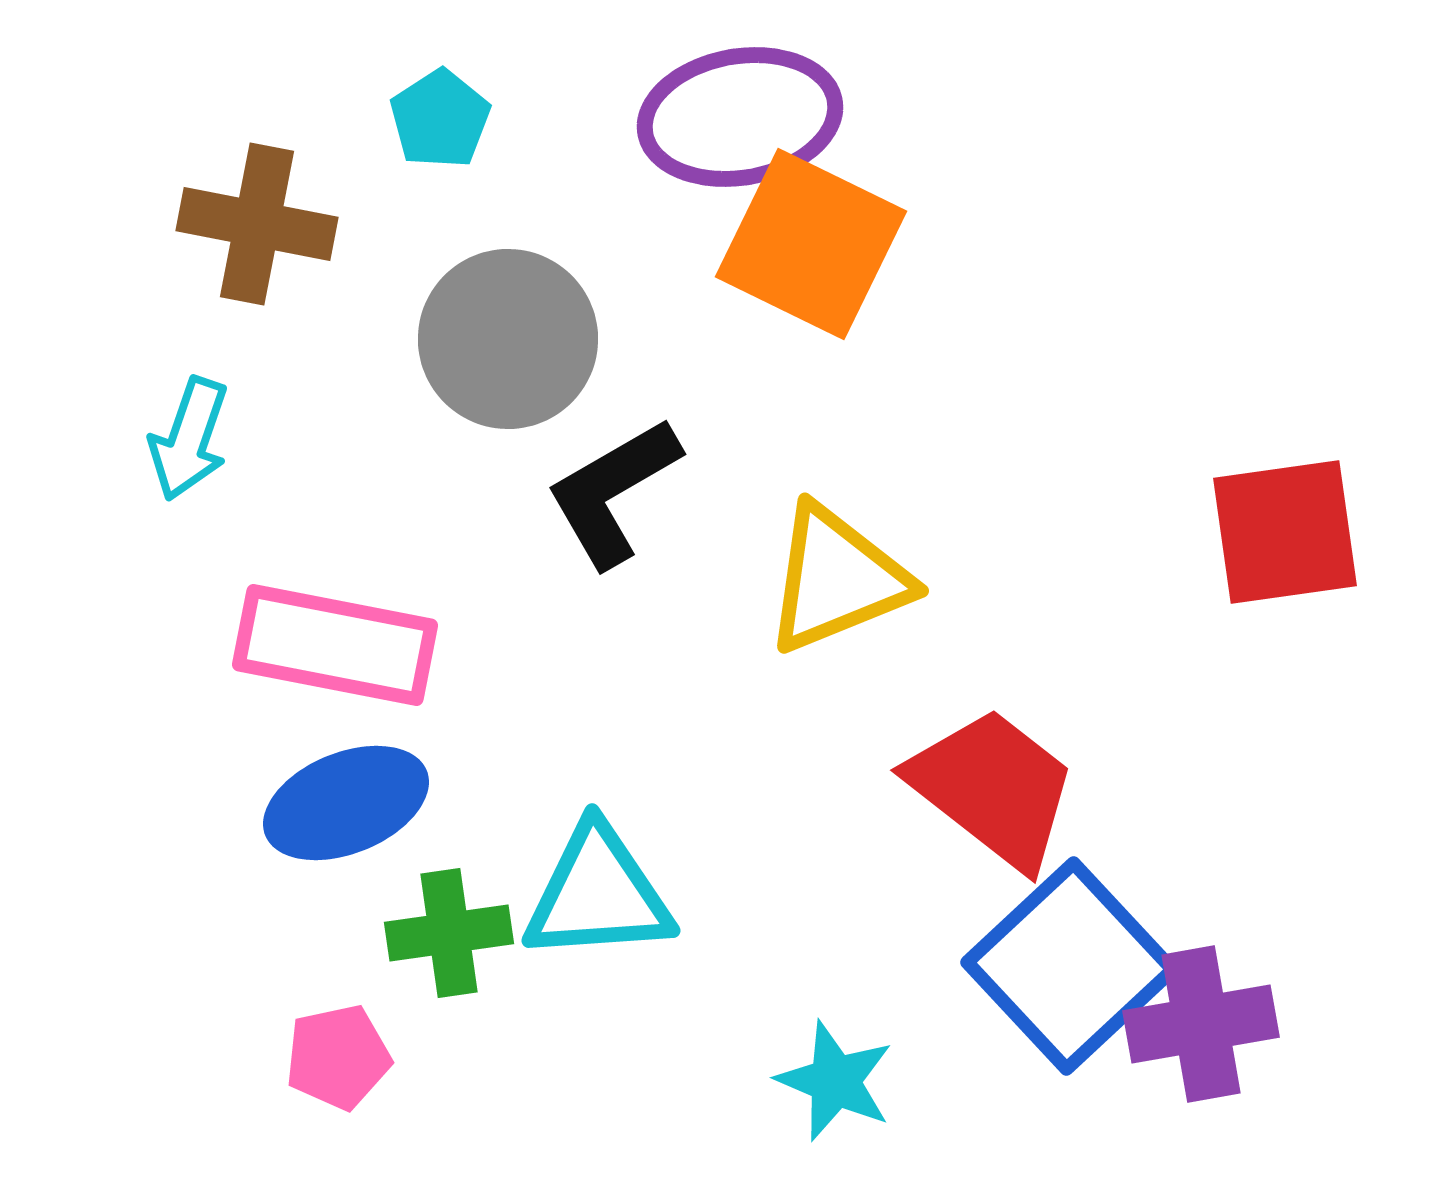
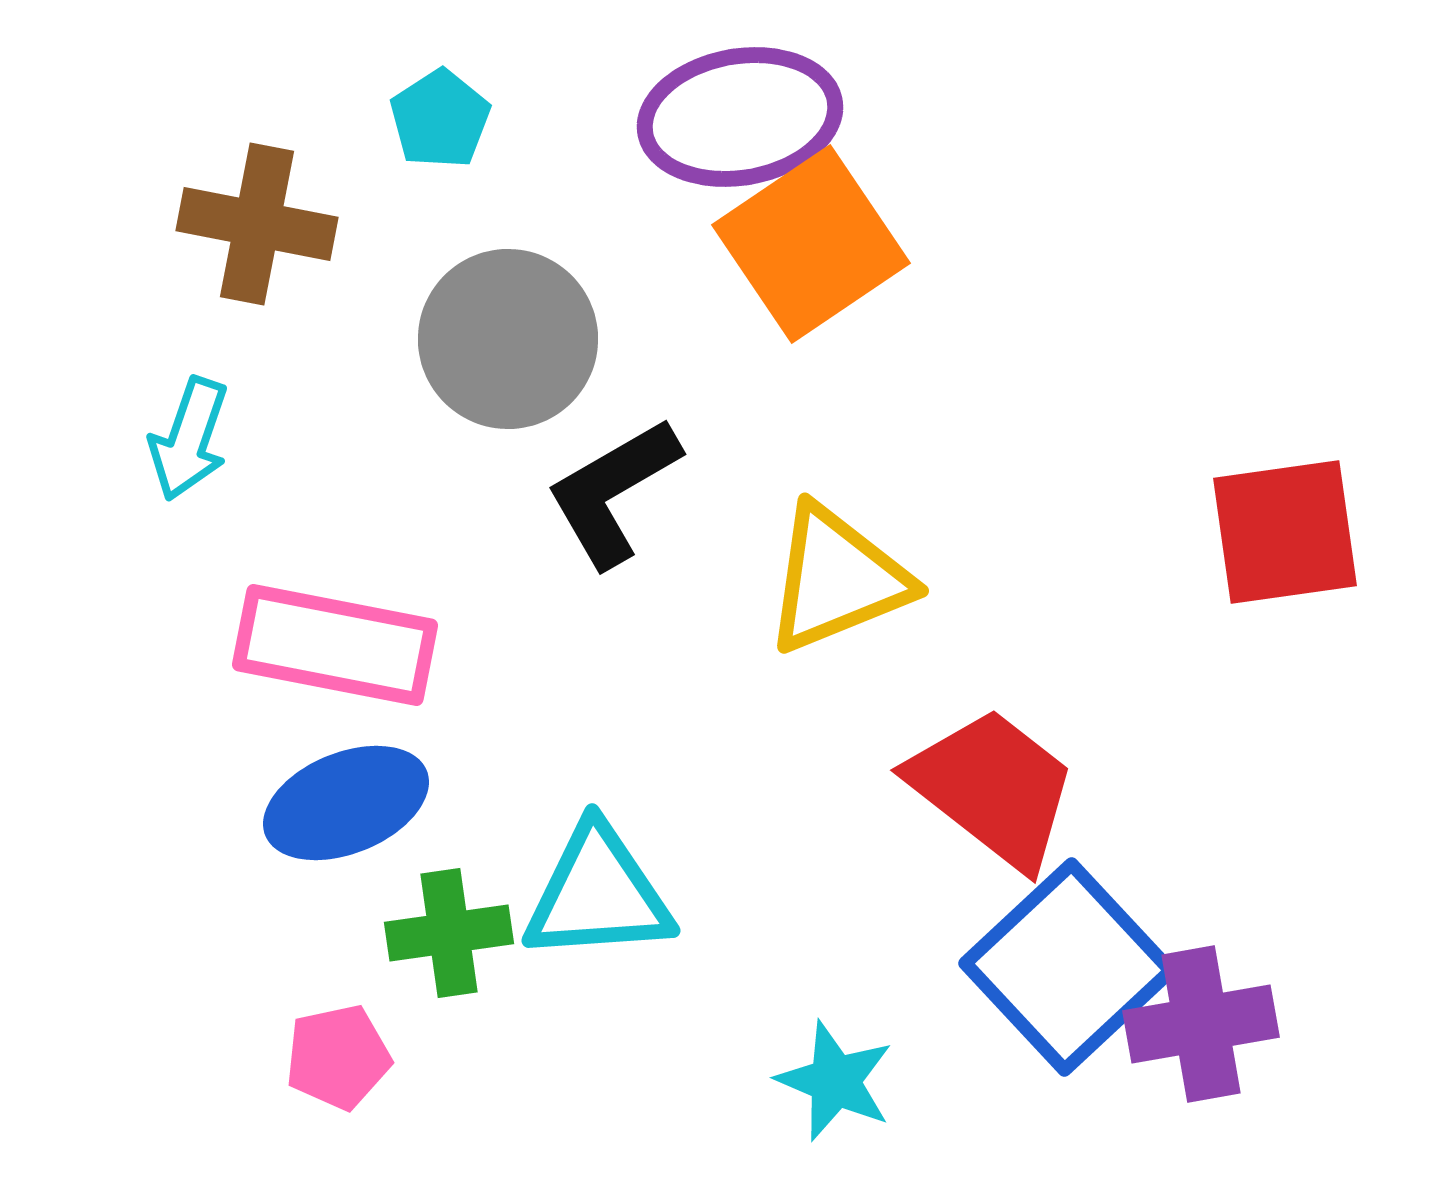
orange square: rotated 30 degrees clockwise
blue square: moved 2 px left, 1 px down
